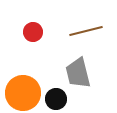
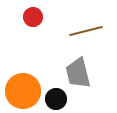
red circle: moved 15 px up
orange circle: moved 2 px up
